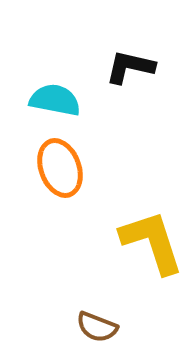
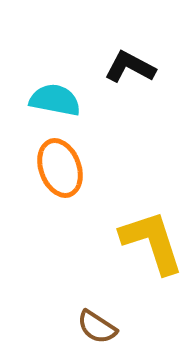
black L-shape: rotated 15 degrees clockwise
brown semicircle: rotated 12 degrees clockwise
